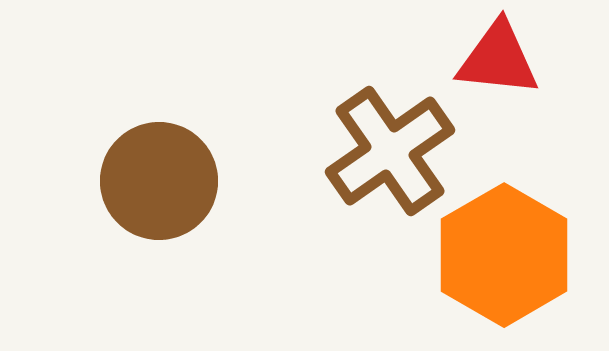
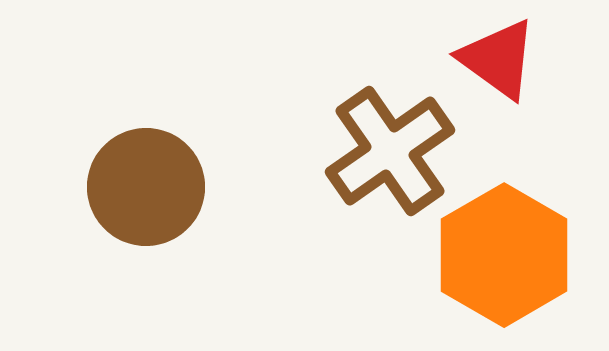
red triangle: rotated 30 degrees clockwise
brown circle: moved 13 px left, 6 px down
